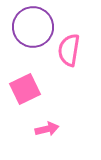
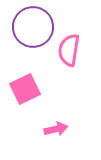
pink arrow: moved 9 px right
